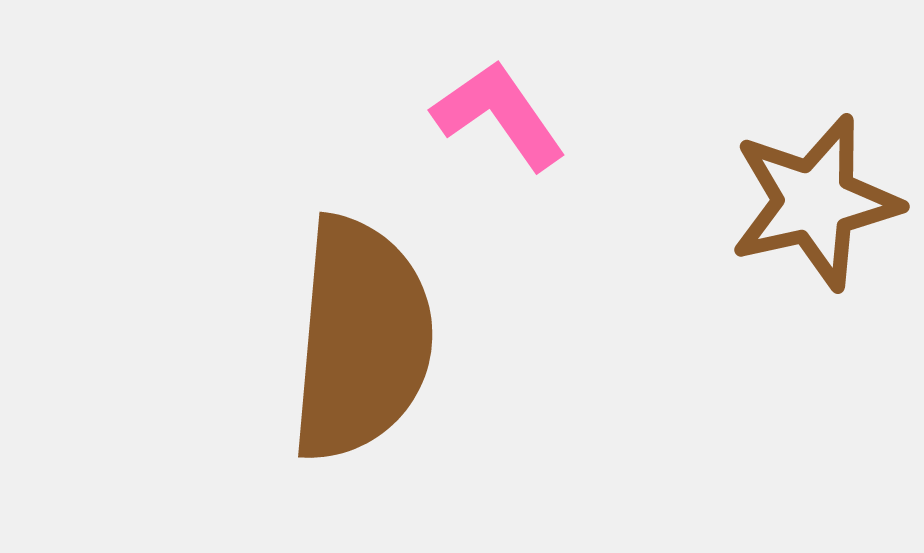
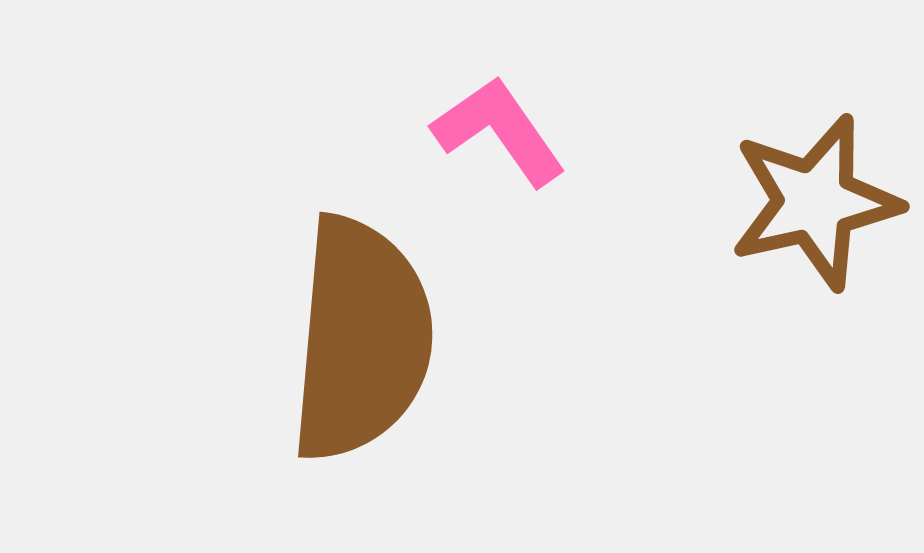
pink L-shape: moved 16 px down
